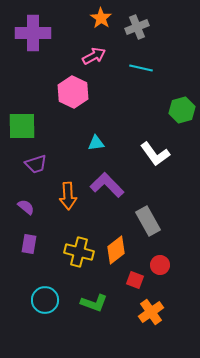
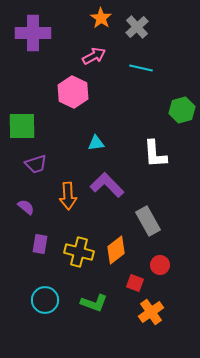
gray cross: rotated 20 degrees counterclockwise
white L-shape: rotated 32 degrees clockwise
purple rectangle: moved 11 px right
red square: moved 3 px down
